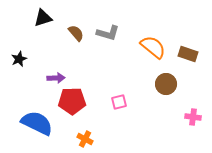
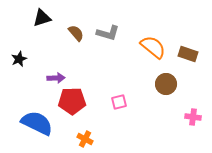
black triangle: moved 1 px left
